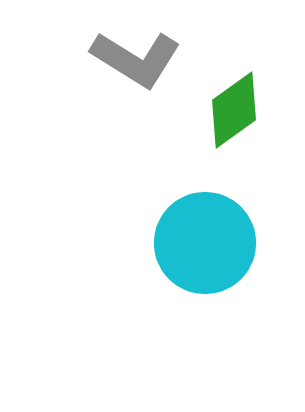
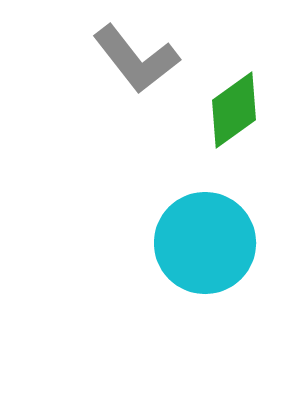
gray L-shape: rotated 20 degrees clockwise
